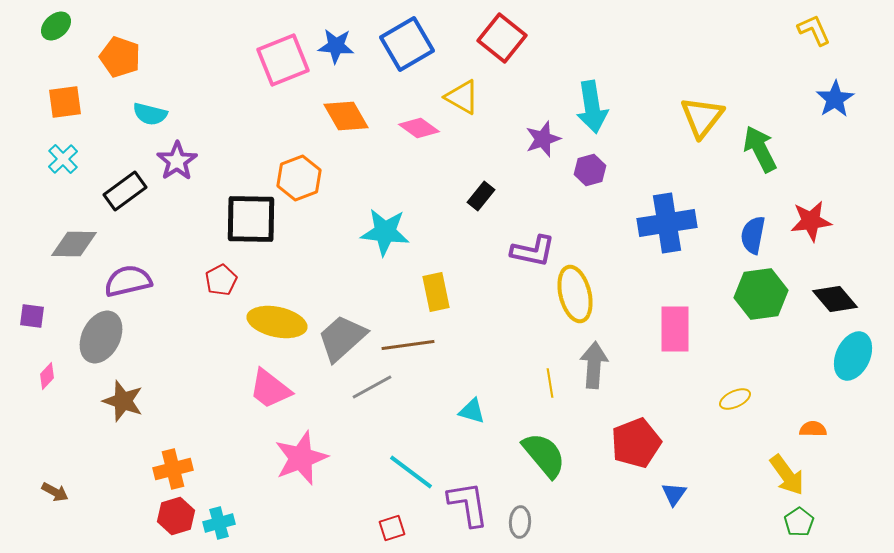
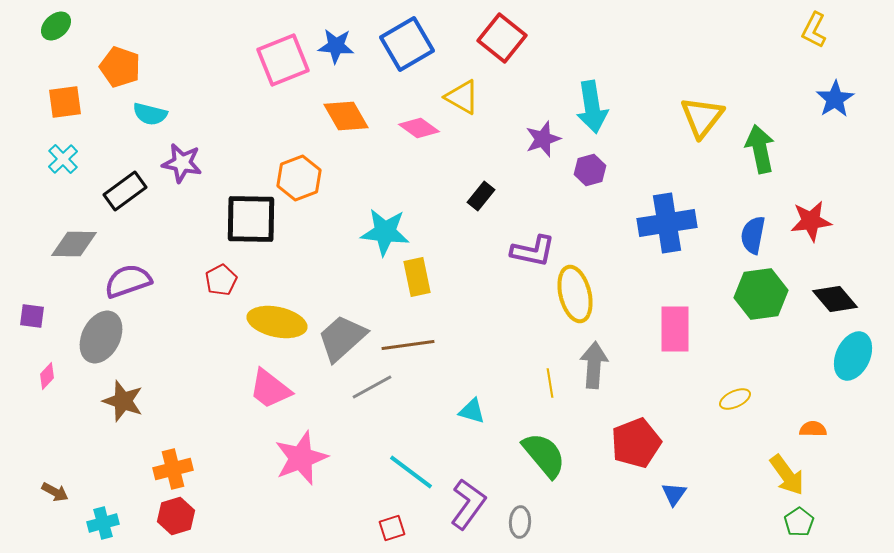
yellow L-shape at (814, 30): rotated 129 degrees counterclockwise
orange pentagon at (120, 57): moved 10 px down
green arrow at (760, 149): rotated 15 degrees clockwise
purple star at (177, 161): moved 5 px right, 2 px down; rotated 27 degrees counterclockwise
purple semicircle at (128, 281): rotated 6 degrees counterclockwise
yellow rectangle at (436, 292): moved 19 px left, 15 px up
purple L-shape at (468, 504): rotated 45 degrees clockwise
cyan cross at (219, 523): moved 116 px left
